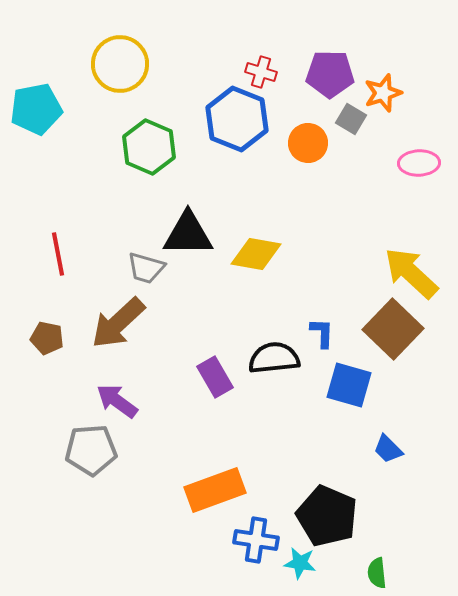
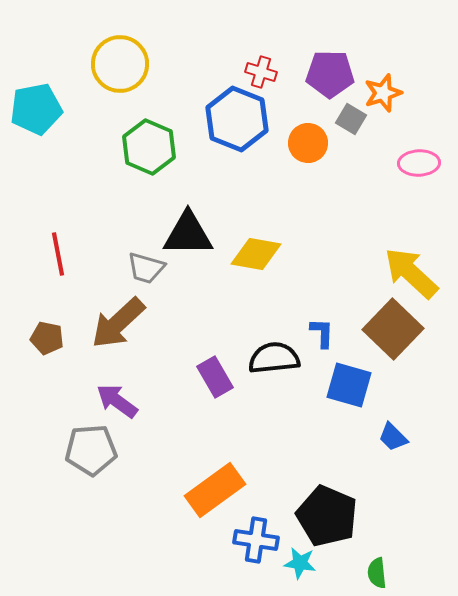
blue trapezoid: moved 5 px right, 12 px up
orange rectangle: rotated 16 degrees counterclockwise
